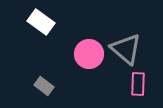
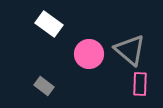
white rectangle: moved 8 px right, 2 px down
gray triangle: moved 4 px right, 1 px down
pink rectangle: moved 2 px right
